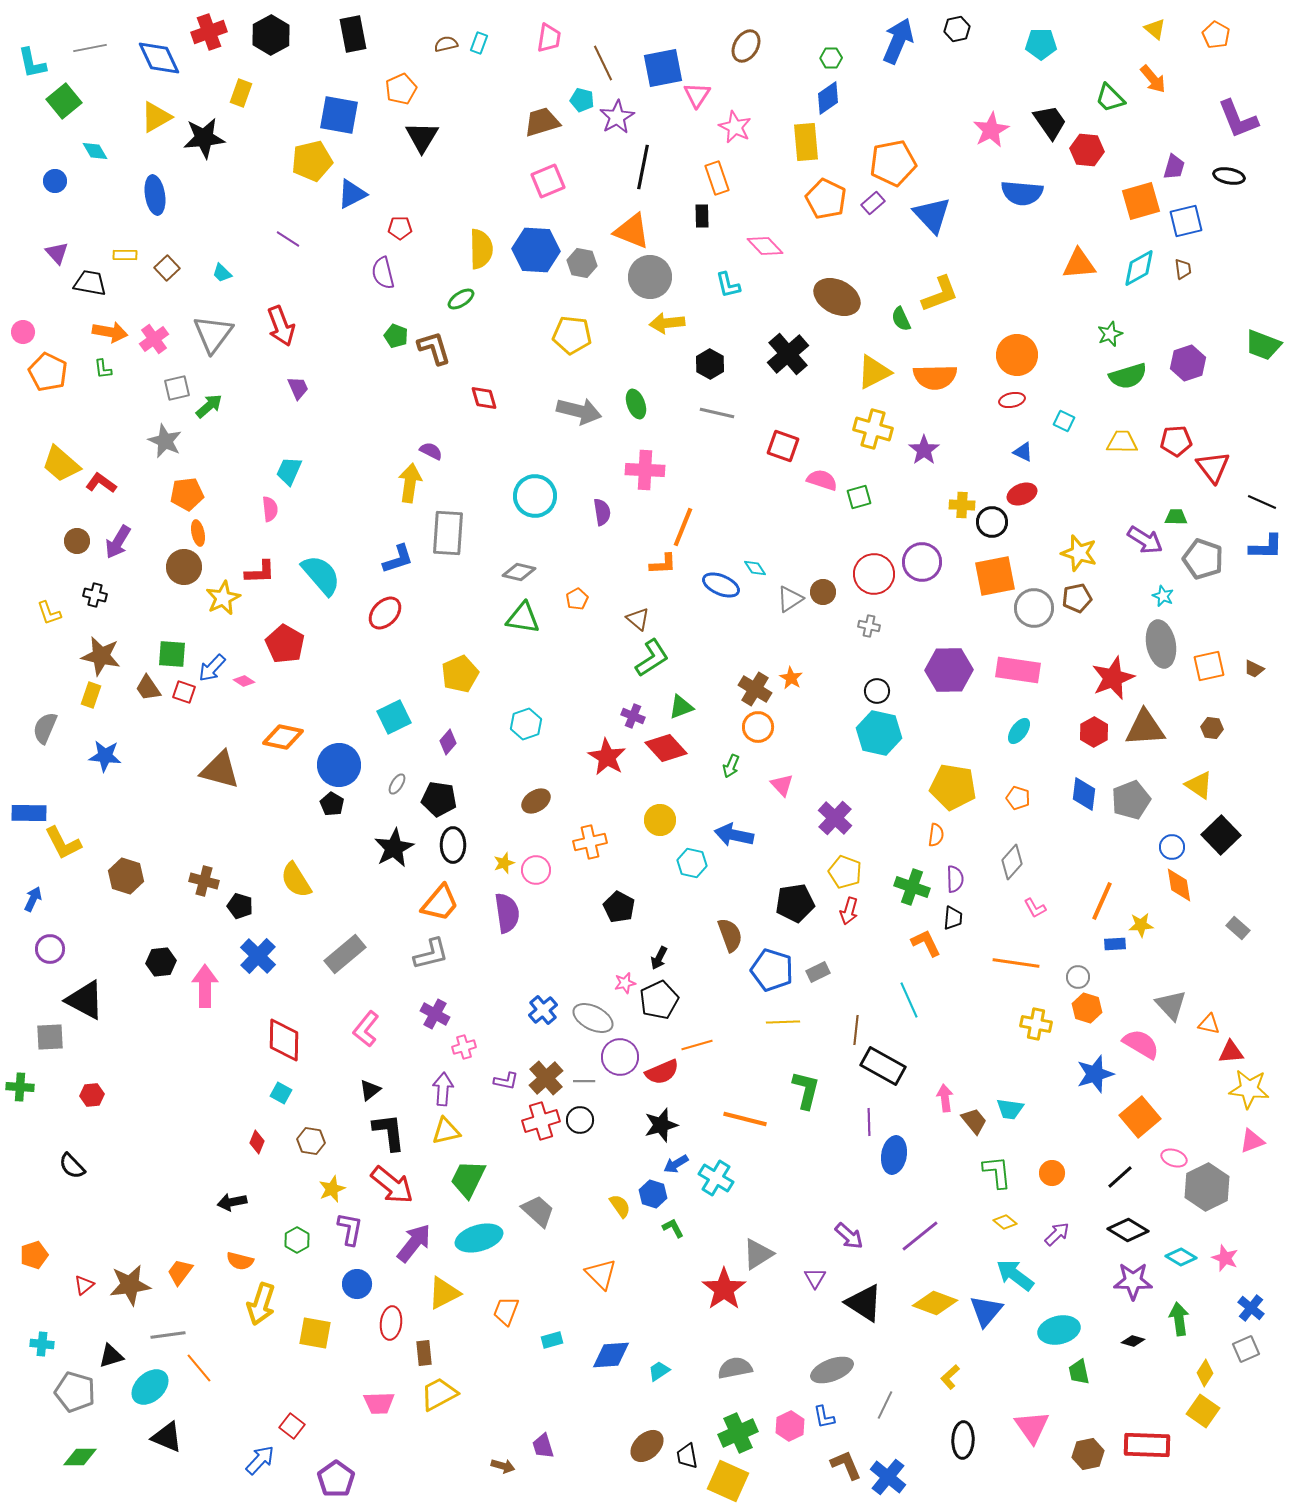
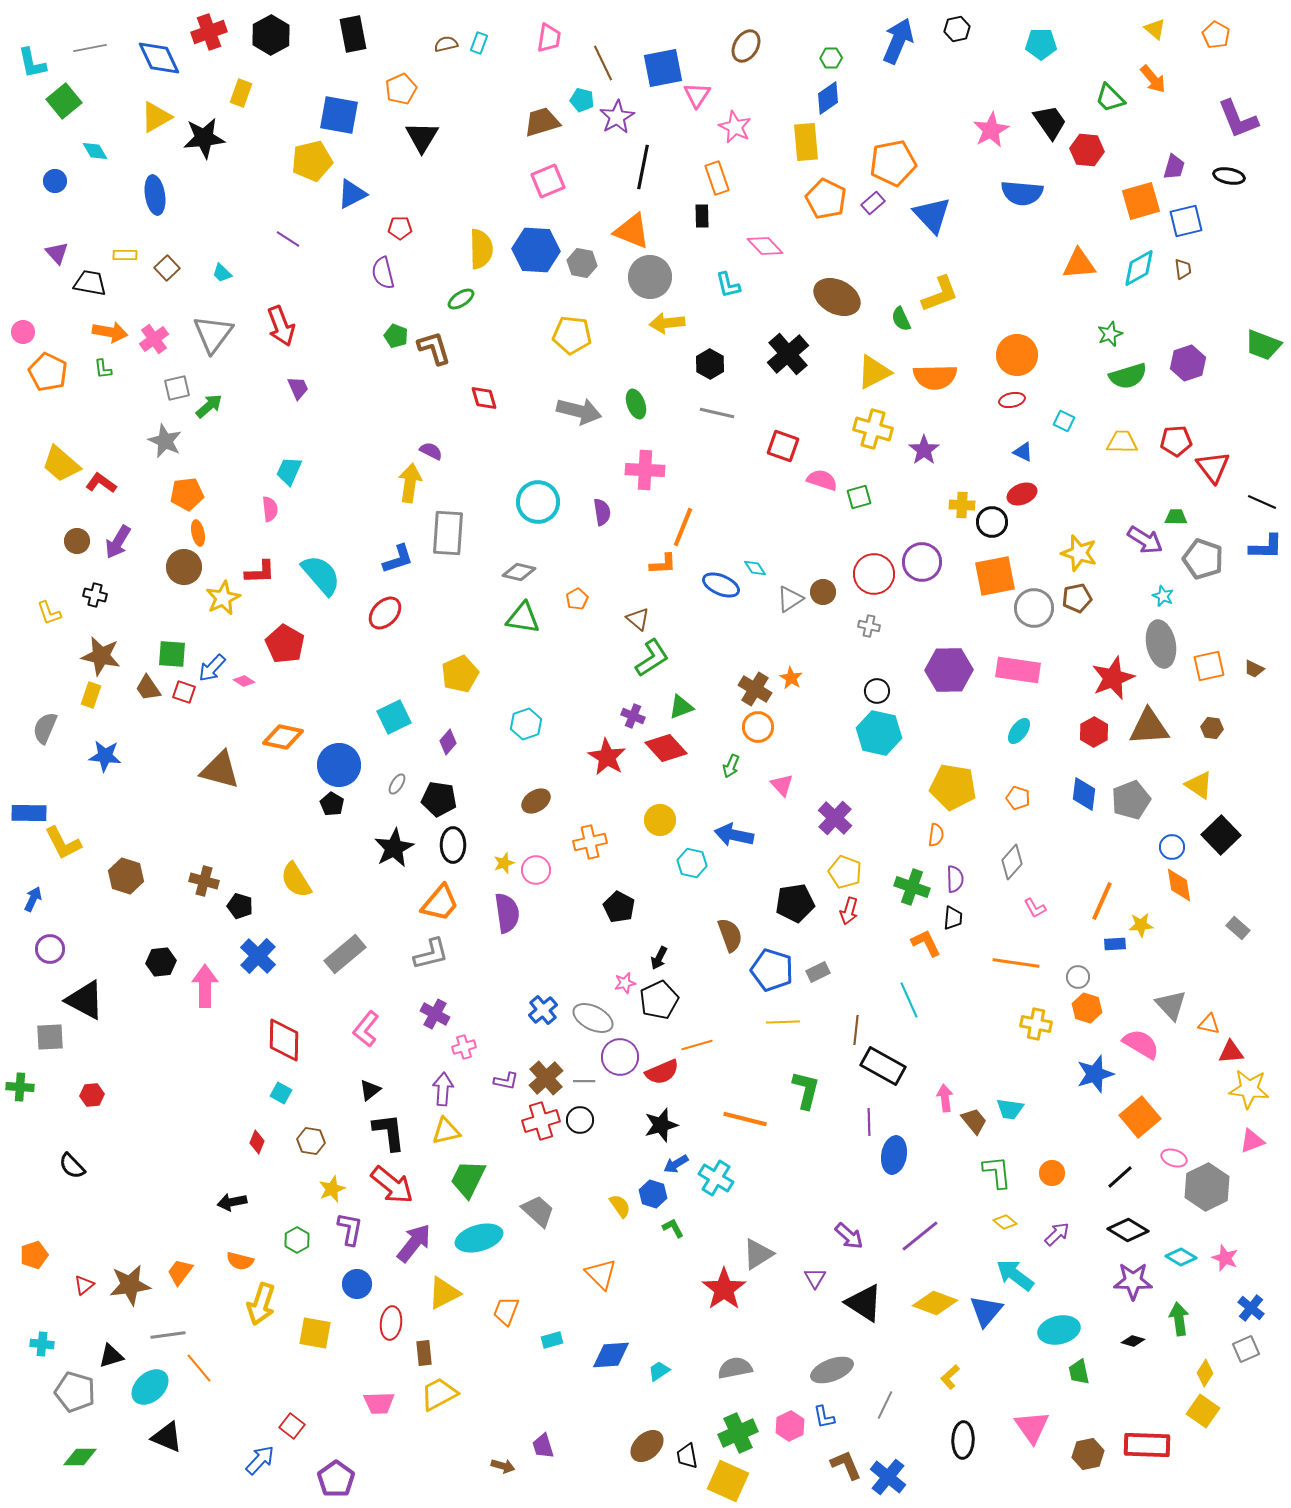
cyan circle at (535, 496): moved 3 px right, 6 px down
brown triangle at (1145, 728): moved 4 px right, 1 px up
